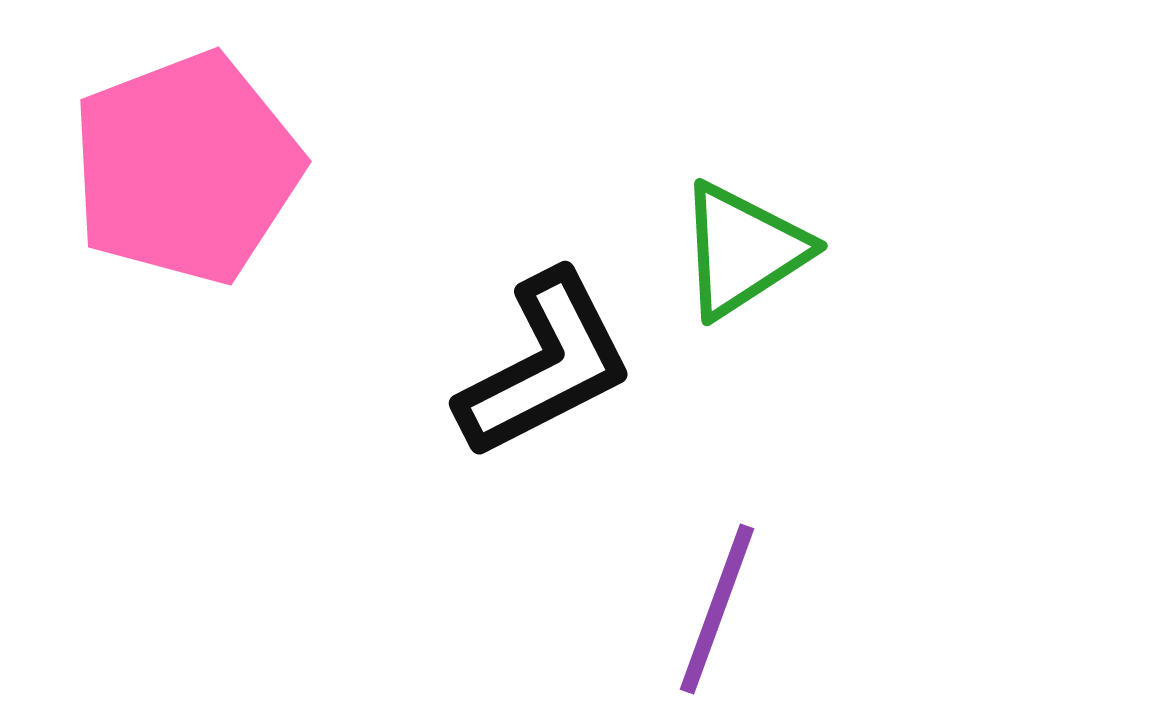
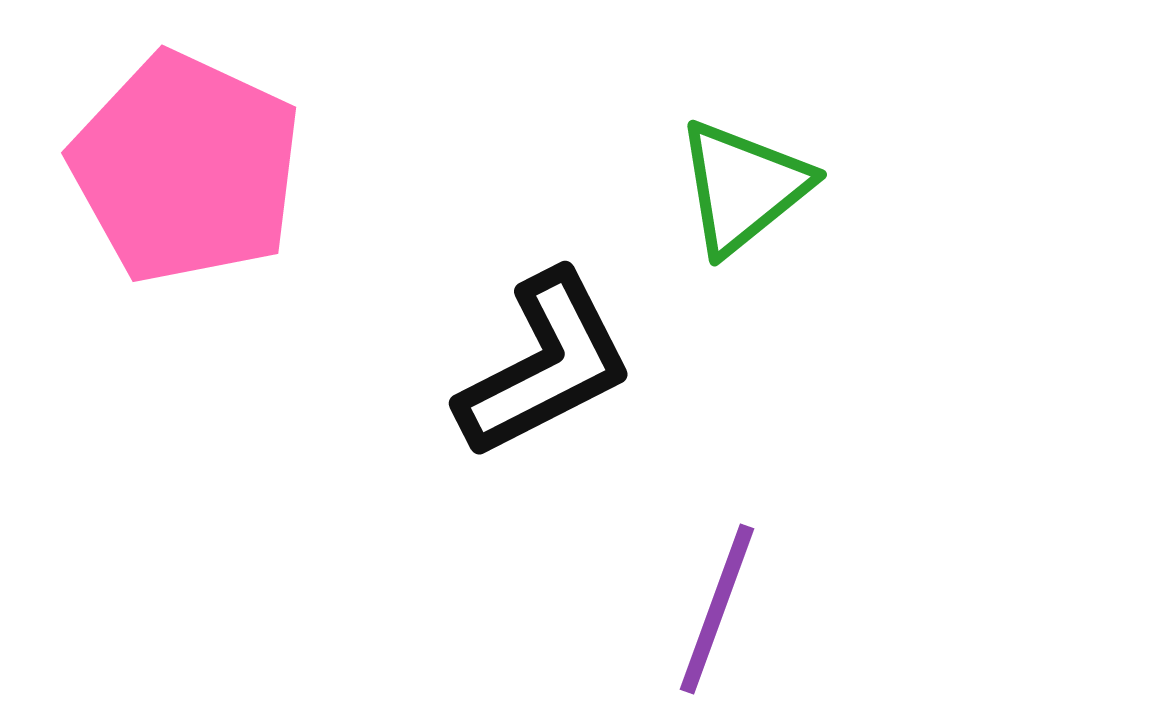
pink pentagon: rotated 26 degrees counterclockwise
green triangle: moved 63 px up; rotated 6 degrees counterclockwise
